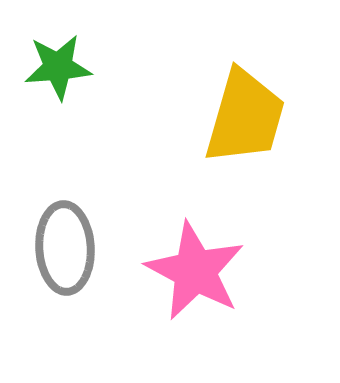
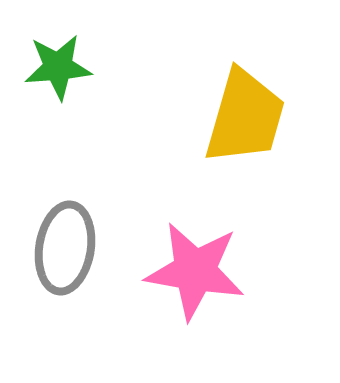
gray ellipse: rotated 12 degrees clockwise
pink star: rotated 18 degrees counterclockwise
